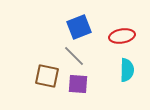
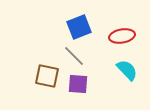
cyan semicircle: rotated 45 degrees counterclockwise
